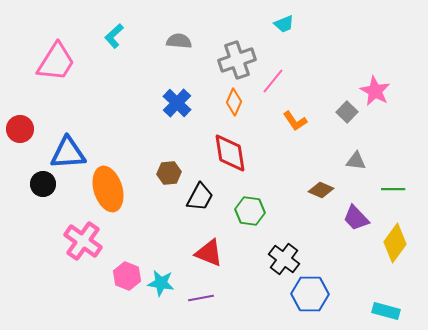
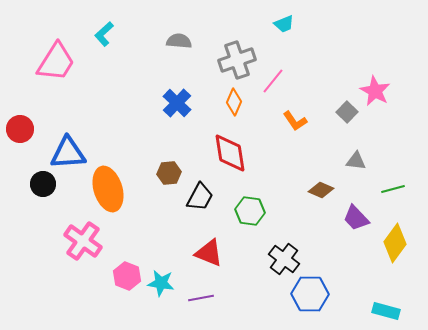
cyan L-shape: moved 10 px left, 2 px up
green line: rotated 15 degrees counterclockwise
